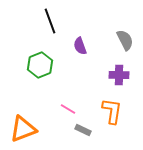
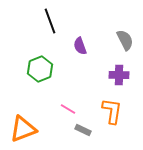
green hexagon: moved 4 px down
